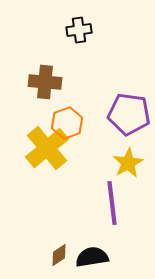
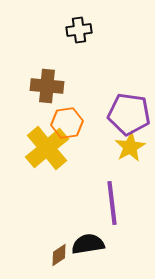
brown cross: moved 2 px right, 4 px down
orange hexagon: rotated 12 degrees clockwise
yellow star: moved 2 px right, 16 px up
black semicircle: moved 4 px left, 13 px up
